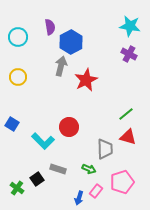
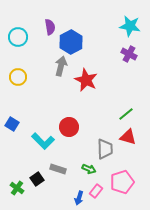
red star: rotated 20 degrees counterclockwise
